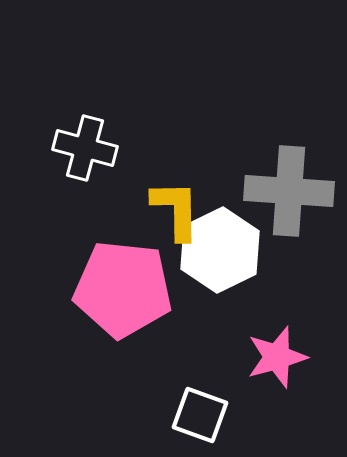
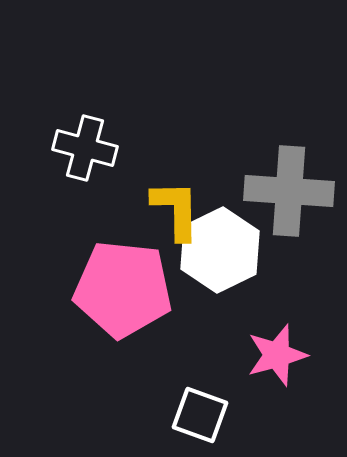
pink star: moved 2 px up
